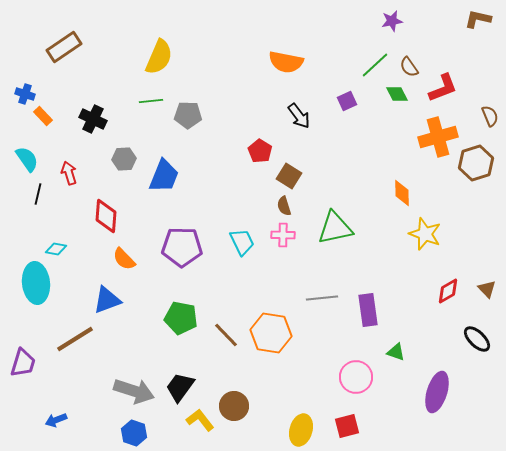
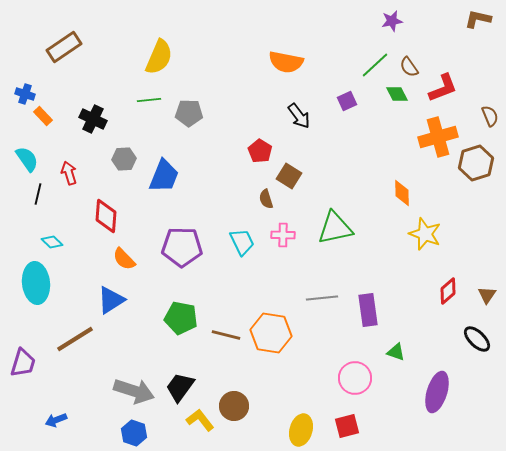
green line at (151, 101): moved 2 px left, 1 px up
gray pentagon at (188, 115): moved 1 px right, 2 px up
brown semicircle at (284, 206): moved 18 px left, 7 px up
cyan diamond at (56, 249): moved 4 px left, 7 px up; rotated 35 degrees clockwise
brown triangle at (487, 289): moved 6 px down; rotated 18 degrees clockwise
red diamond at (448, 291): rotated 12 degrees counterclockwise
blue triangle at (107, 300): moved 4 px right; rotated 12 degrees counterclockwise
brown line at (226, 335): rotated 32 degrees counterclockwise
pink circle at (356, 377): moved 1 px left, 1 px down
